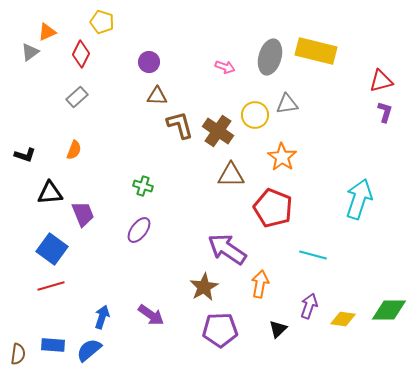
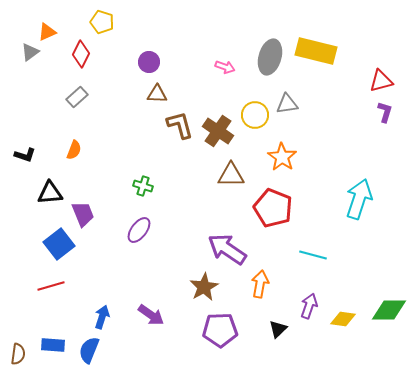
brown triangle at (157, 96): moved 2 px up
blue square at (52, 249): moved 7 px right, 5 px up; rotated 16 degrees clockwise
blue semicircle at (89, 350): rotated 28 degrees counterclockwise
